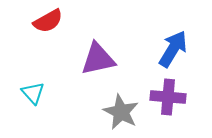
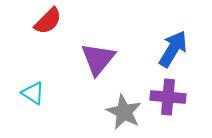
red semicircle: rotated 16 degrees counterclockwise
purple triangle: rotated 39 degrees counterclockwise
cyan triangle: rotated 15 degrees counterclockwise
gray star: moved 3 px right
